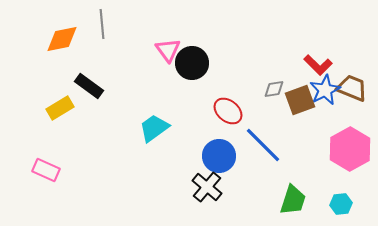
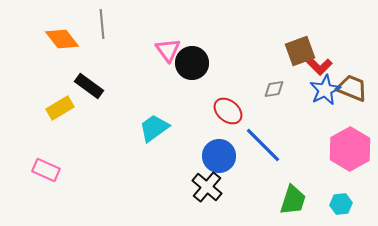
orange diamond: rotated 64 degrees clockwise
brown square: moved 49 px up
